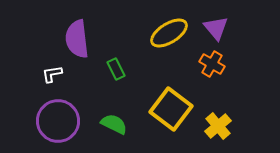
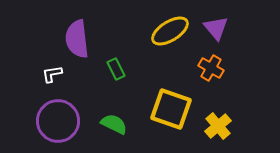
yellow ellipse: moved 1 px right, 2 px up
orange cross: moved 1 px left, 4 px down
yellow square: rotated 18 degrees counterclockwise
